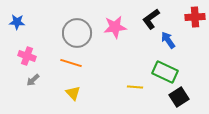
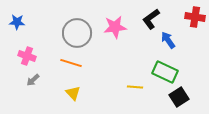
red cross: rotated 12 degrees clockwise
